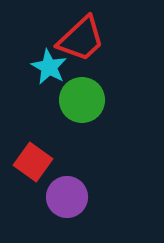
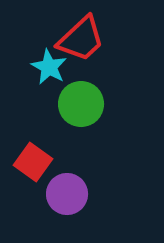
green circle: moved 1 px left, 4 px down
purple circle: moved 3 px up
